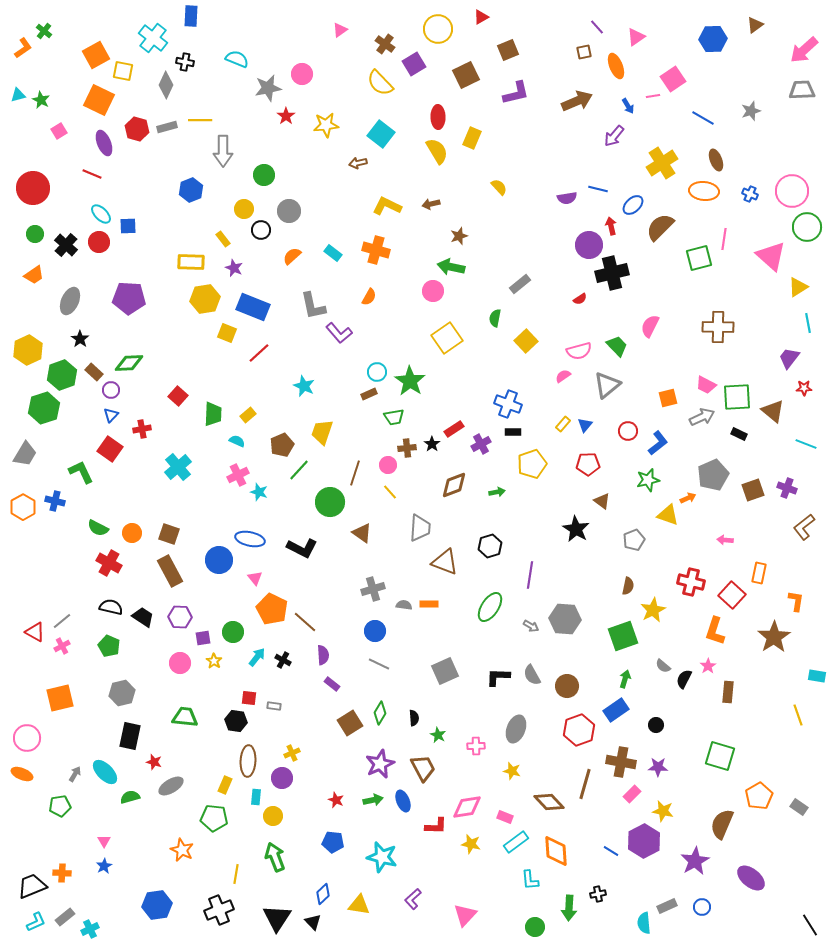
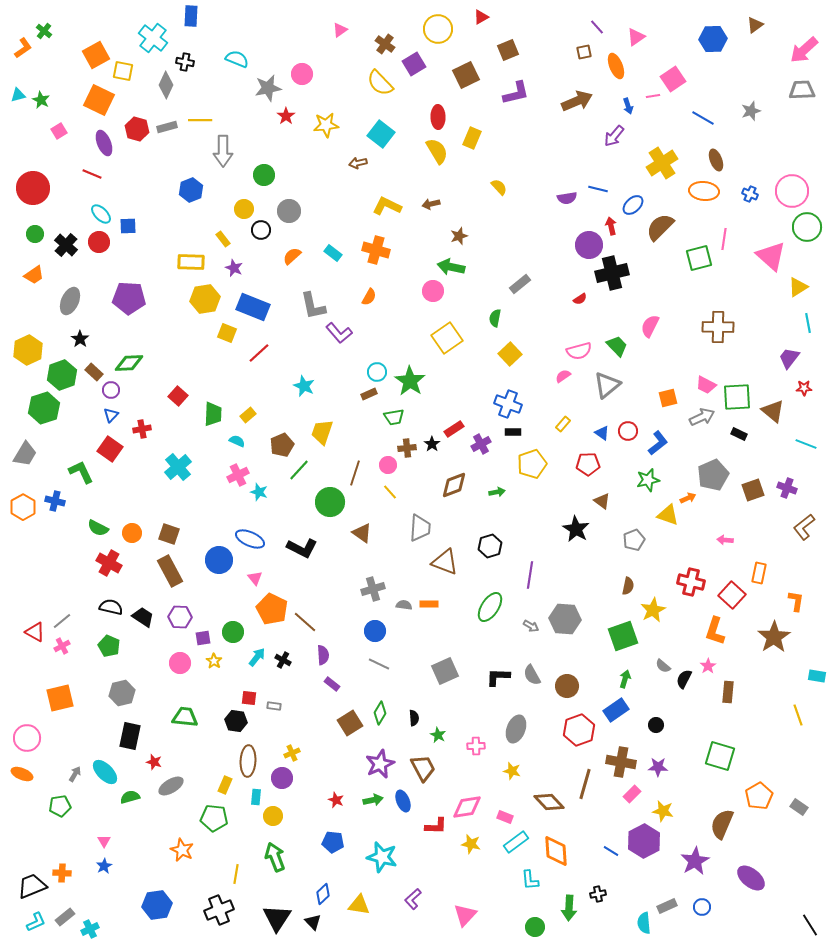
blue arrow at (628, 106): rotated 14 degrees clockwise
yellow square at (526, 341): moved 16 px left, 13 px down
blue triangle at (585, 425): moved 17 px right, 8 px down; rotated 35 degrees counterclockwise
blue ellipse at (250, 539): rotated 12 degrees clockwise
